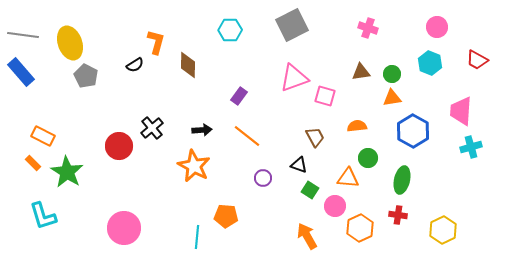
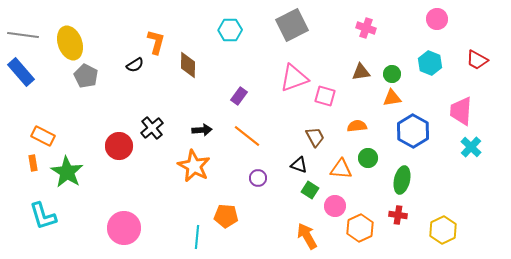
pink circle at (437, 27): moved 8 px up
pink cross at (368, 28): moved 2 px left
cyan cross at (471, 147): rotated 30 degrees counterclockwise
orange rectangle at (33, 163): rotated 35 degrees clockwise
purple circle at (263, 178): moved 5 px left
orange triangle at (348, 178): moved 7 px left, 9 px up
